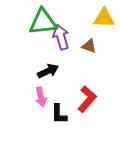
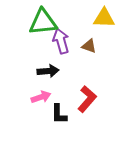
purple arrow: moved 4 px down
black arrow: rotated 20 degrees clockwise
pink arrow: rotated 96 degrees counterclockwise
